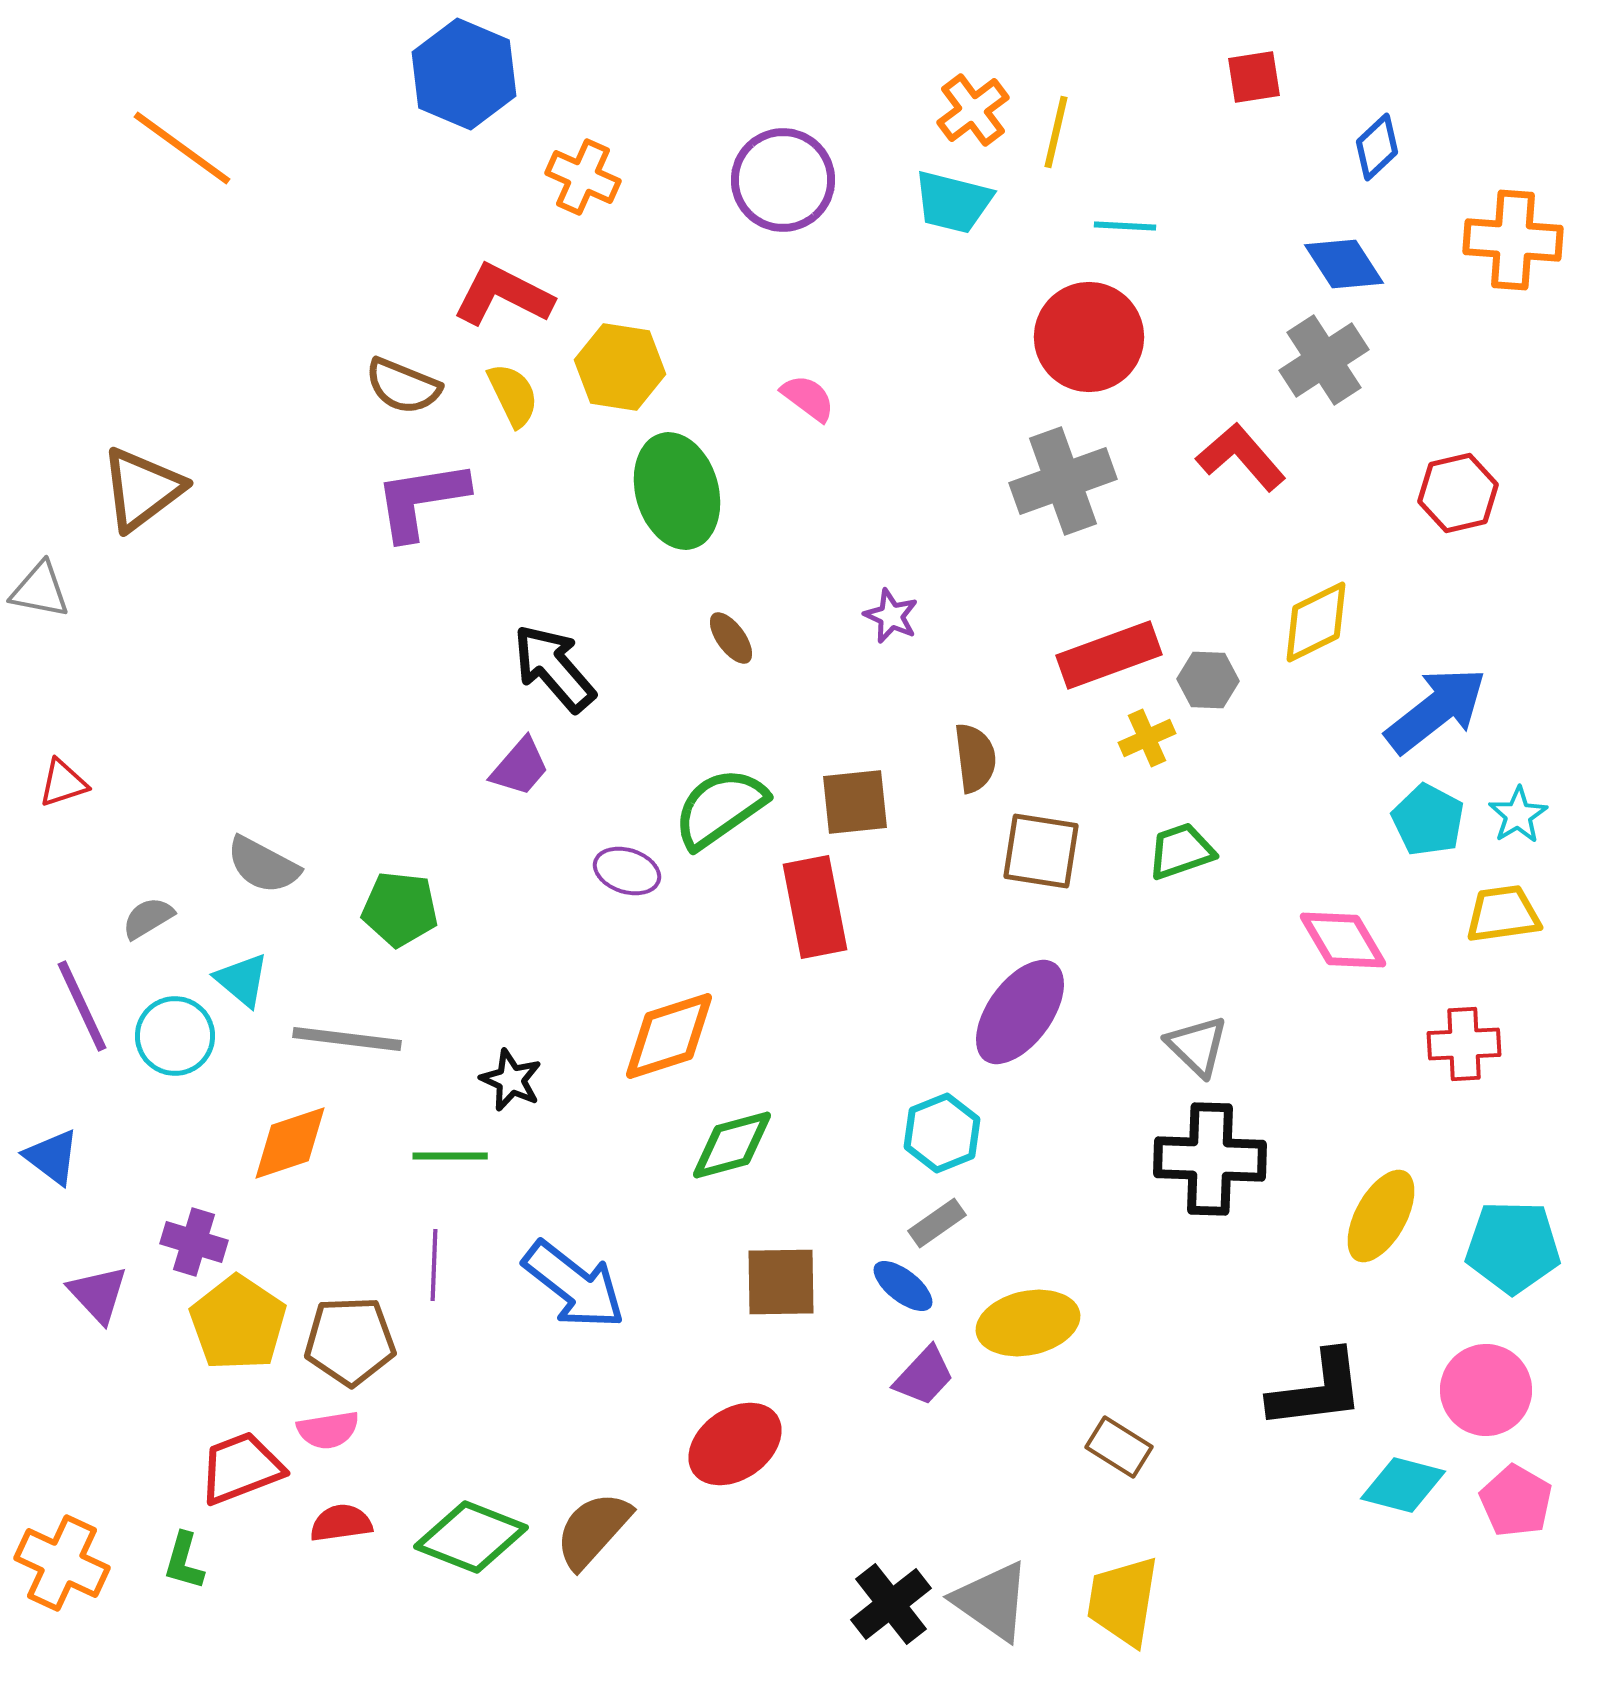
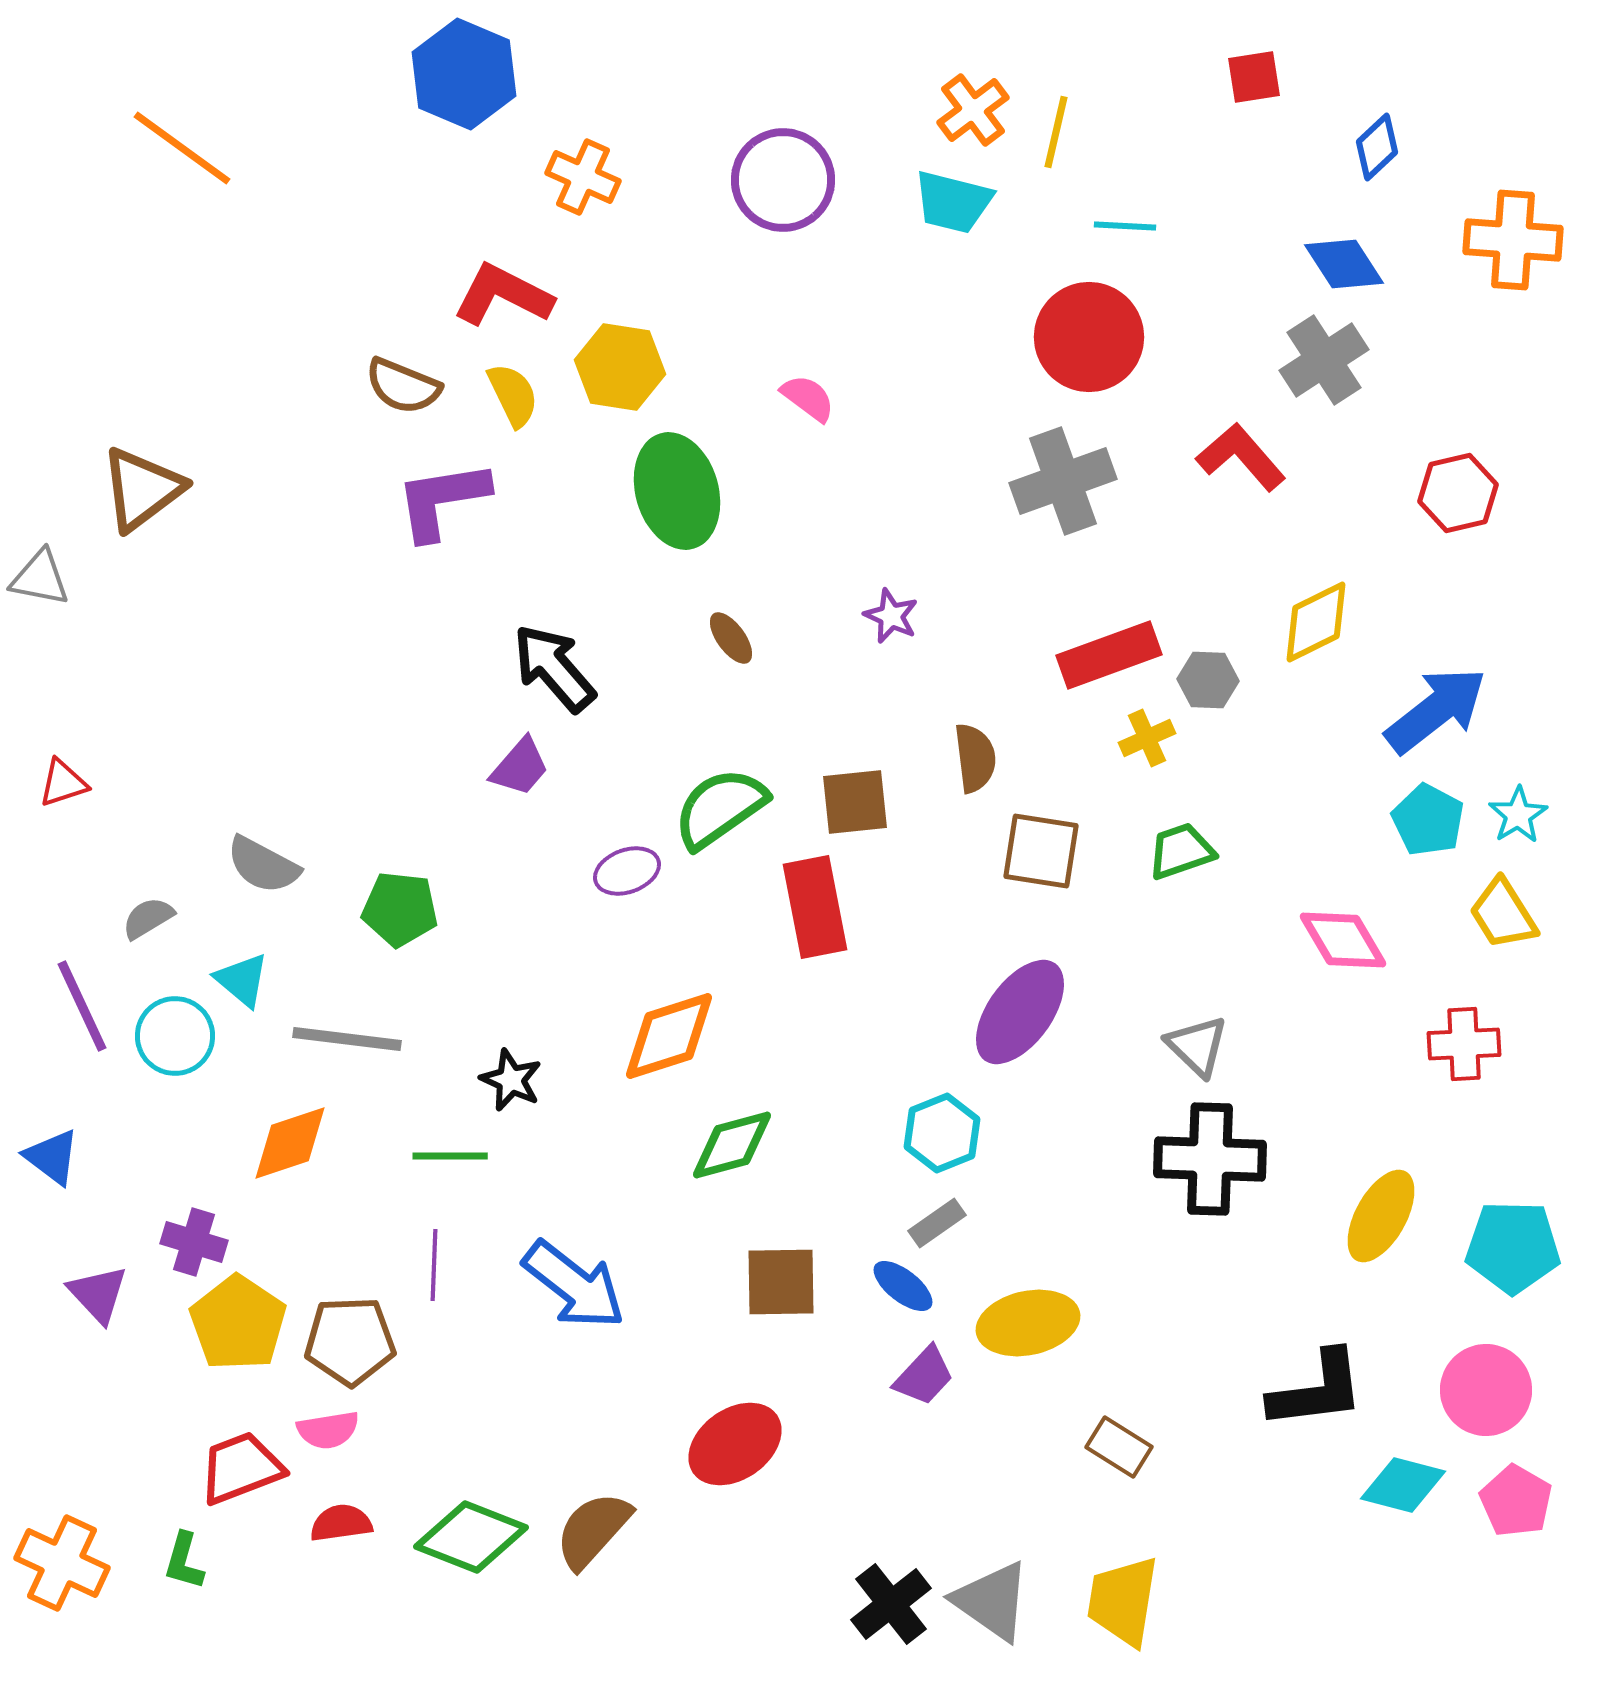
purple L-shape at (421, 500): moved 21 px right
gray triangle at (40, 590): moved 12 px up
purple ellipse at (627, 871): rotated 38 degrees counterclockwise
yellow trapezoid at (1503, 914): rotated 114 degrees counterclockwise
